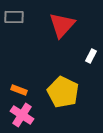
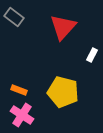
gray rectangle: rotated 36 degrees clockwise
red triangle: moved 1 px right, 2 px down
white rectangle: moved 1 px right, 1 px up
yellow pentagon: rotated 12 degrees counterclockwise
